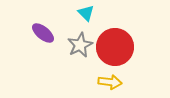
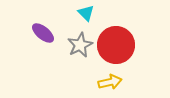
red circle: moved 1 px right, 2 px up
yellow arrow: rotated 20 degrees counterclockwise
